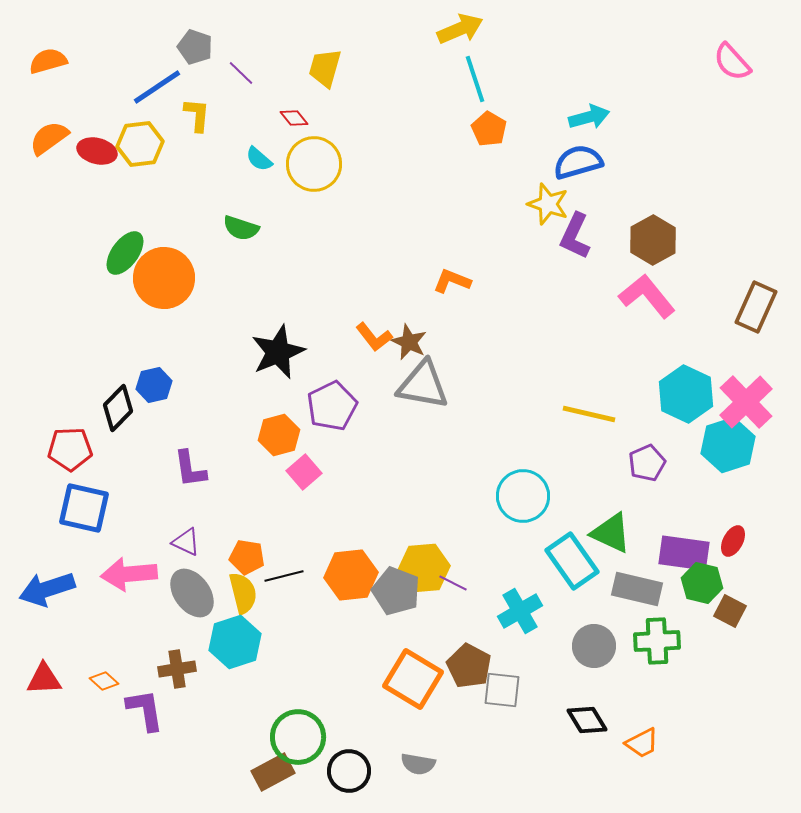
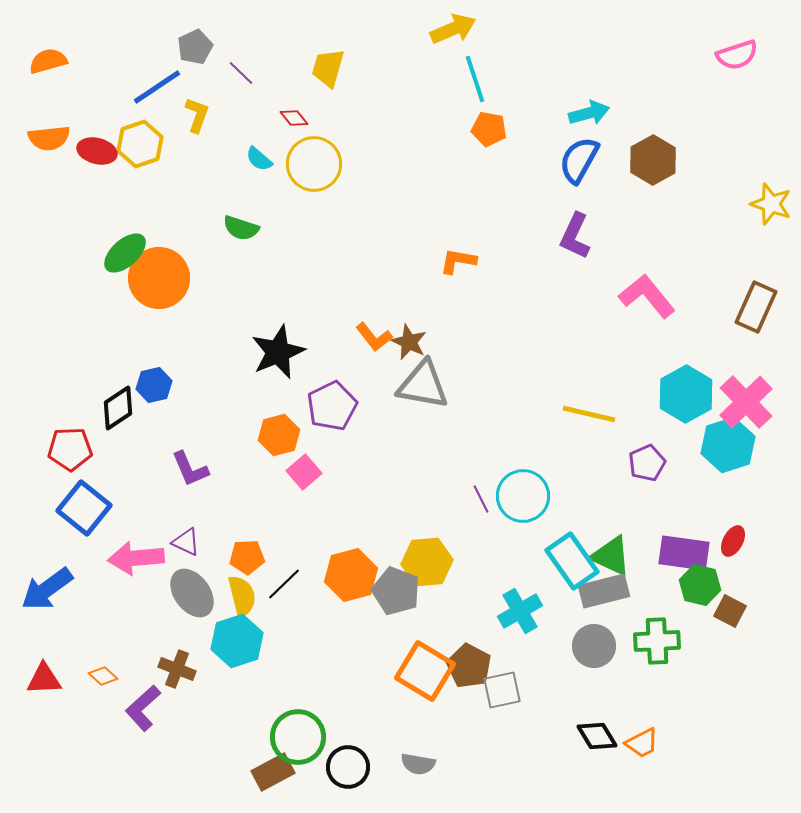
yellow arrow at (460, 29): moved 7 px left
gray pentagon at (195, 47): rotated 28 degrees clockwise
pink semicircle at (732, 62): moved 5 px right, 7 px up; rotated 66 degrees counterclockwise
yellow trapezoid at (325, 68): moved 3 px right
yellow L-shape at (197, 115): rotated 15 degrees clockwise
cyan arrow at (589, 117): moved 4 px up
orange pentagon at (489, 129): rotated 20 degrees counterclockwise
orange semicircle at (49, 138): rotated 150 degrees counterclockwise
yellow hexagon at (140, 144): rotated 12 degrees counterclockwise
blue semicircle at (578, 162): moved 1 px right, 2 px up; rotated 45 degrees counterclockwise
yellow star at (548, 204): moved 223 px right
brown hexagon at (653, 240): moved 80 px up
green ellipse at (125, 253): rotated 12 degrees clockwise
orange circle at (164, 278): moved 5 px left
orange L-shape at (452, 281): moved 6 px right, 20 px up; rotated 12 degrees counterclockwise
cyan hexagon at (686, 394): rotated 6 degrees clockwise
black diamond at (118, 408): rotated 12 degrees clockwise
purple L-shape at (190, 469): rotated 15 degrees counterclockwise
blue square at (84, 508): rotated 26 degrees clockwise
green triangle at (611, 533): moved 23 px down
orange pentagon at (247, 557): rotated 12 degrees counterclockwise
yellow hexagon at (424, 568): moved 3 px right, 6 px up
pink arrow at (129, 574): moved 7 px right, 16 px up
orange hexagon at (351, 575): rotated 9 degrees counterclockwise
black line at (284, 576): moved 8 px down; rotated 30 degrees counterclockwise
purple line at (453, 583): moved 28 px right, 84 px up; rotated 36 degrees clockwise
green hexagon at (702, 583): moved 2 px left, 2 px down
blue arrow at (47, 589): rotated 18 degrees counterclockwise
gray rectangle at (637, 589): moved 33 px left, 2 px down; rotated 27 degrees counterclockwise
yellow semicircle at (243, 593): moved 1 px left, 3 px down
cyan hexagon at (235, 642): moved 2 px right, 1 px up
brown cross at (177, 669): rotated 30 degrees clockwise
orange square at (413, 679): moved 12 px right, 8 px up
orange diamond at (104, 681): moved 1 px left, 5 px up
gray square at (502, 690): rotated 18 degrees counterclockwise
purple L-shape at (145, 710): moved 2 px left, 2 px up; rotated 123 degrees counterclockwise
black diamond at (587, 720): moved 10 px right, 16 px down
black circle at (349, 771): moved 1 px left, 4 px up
